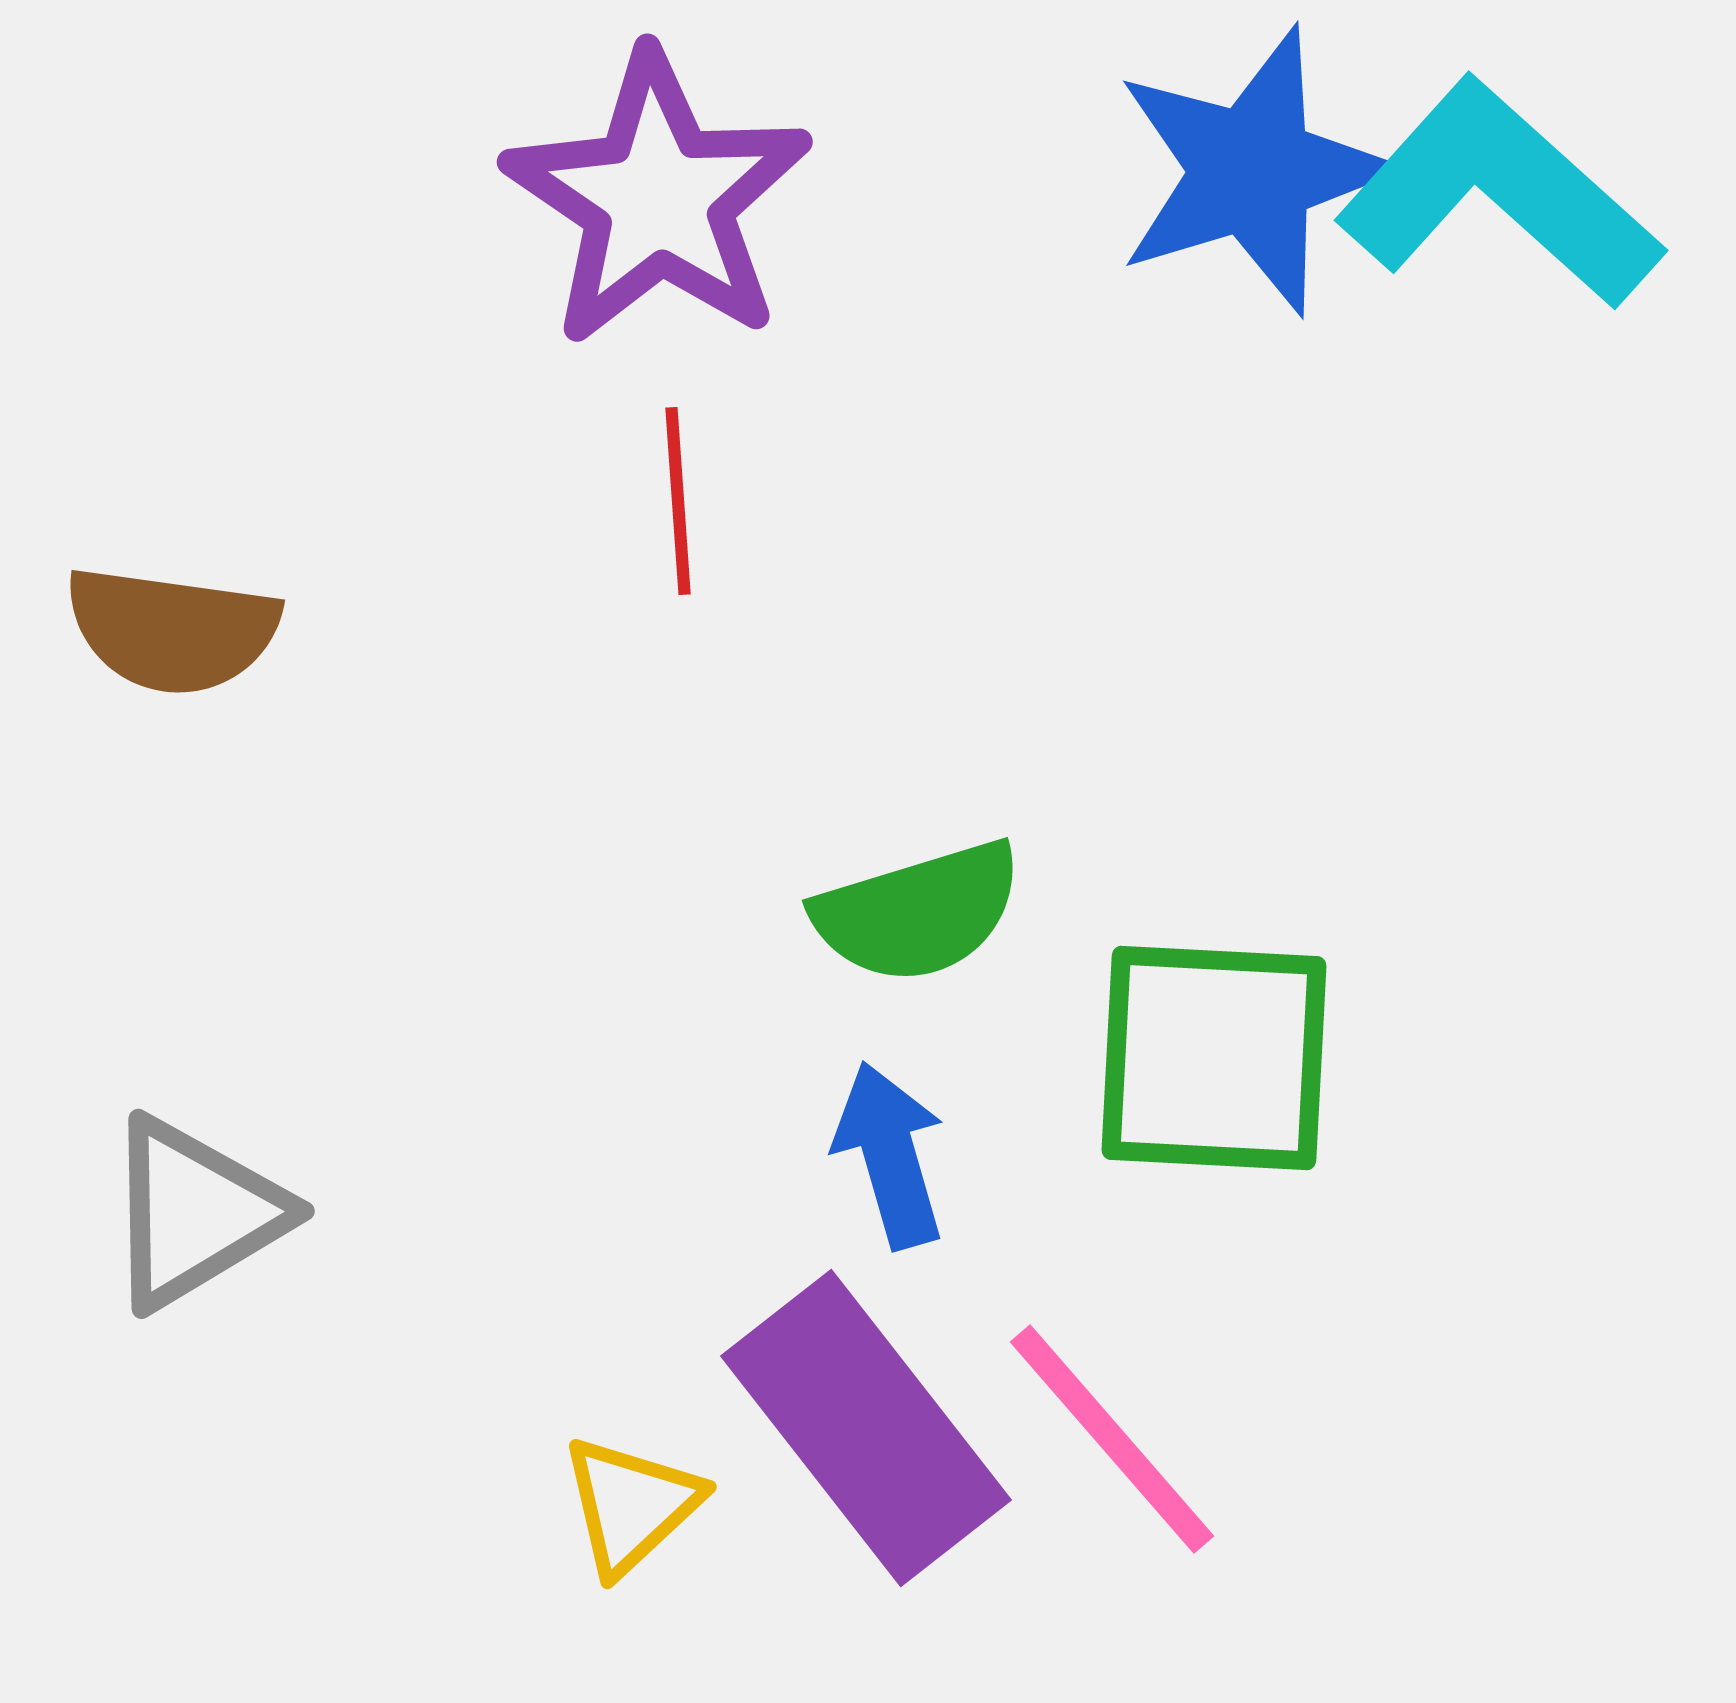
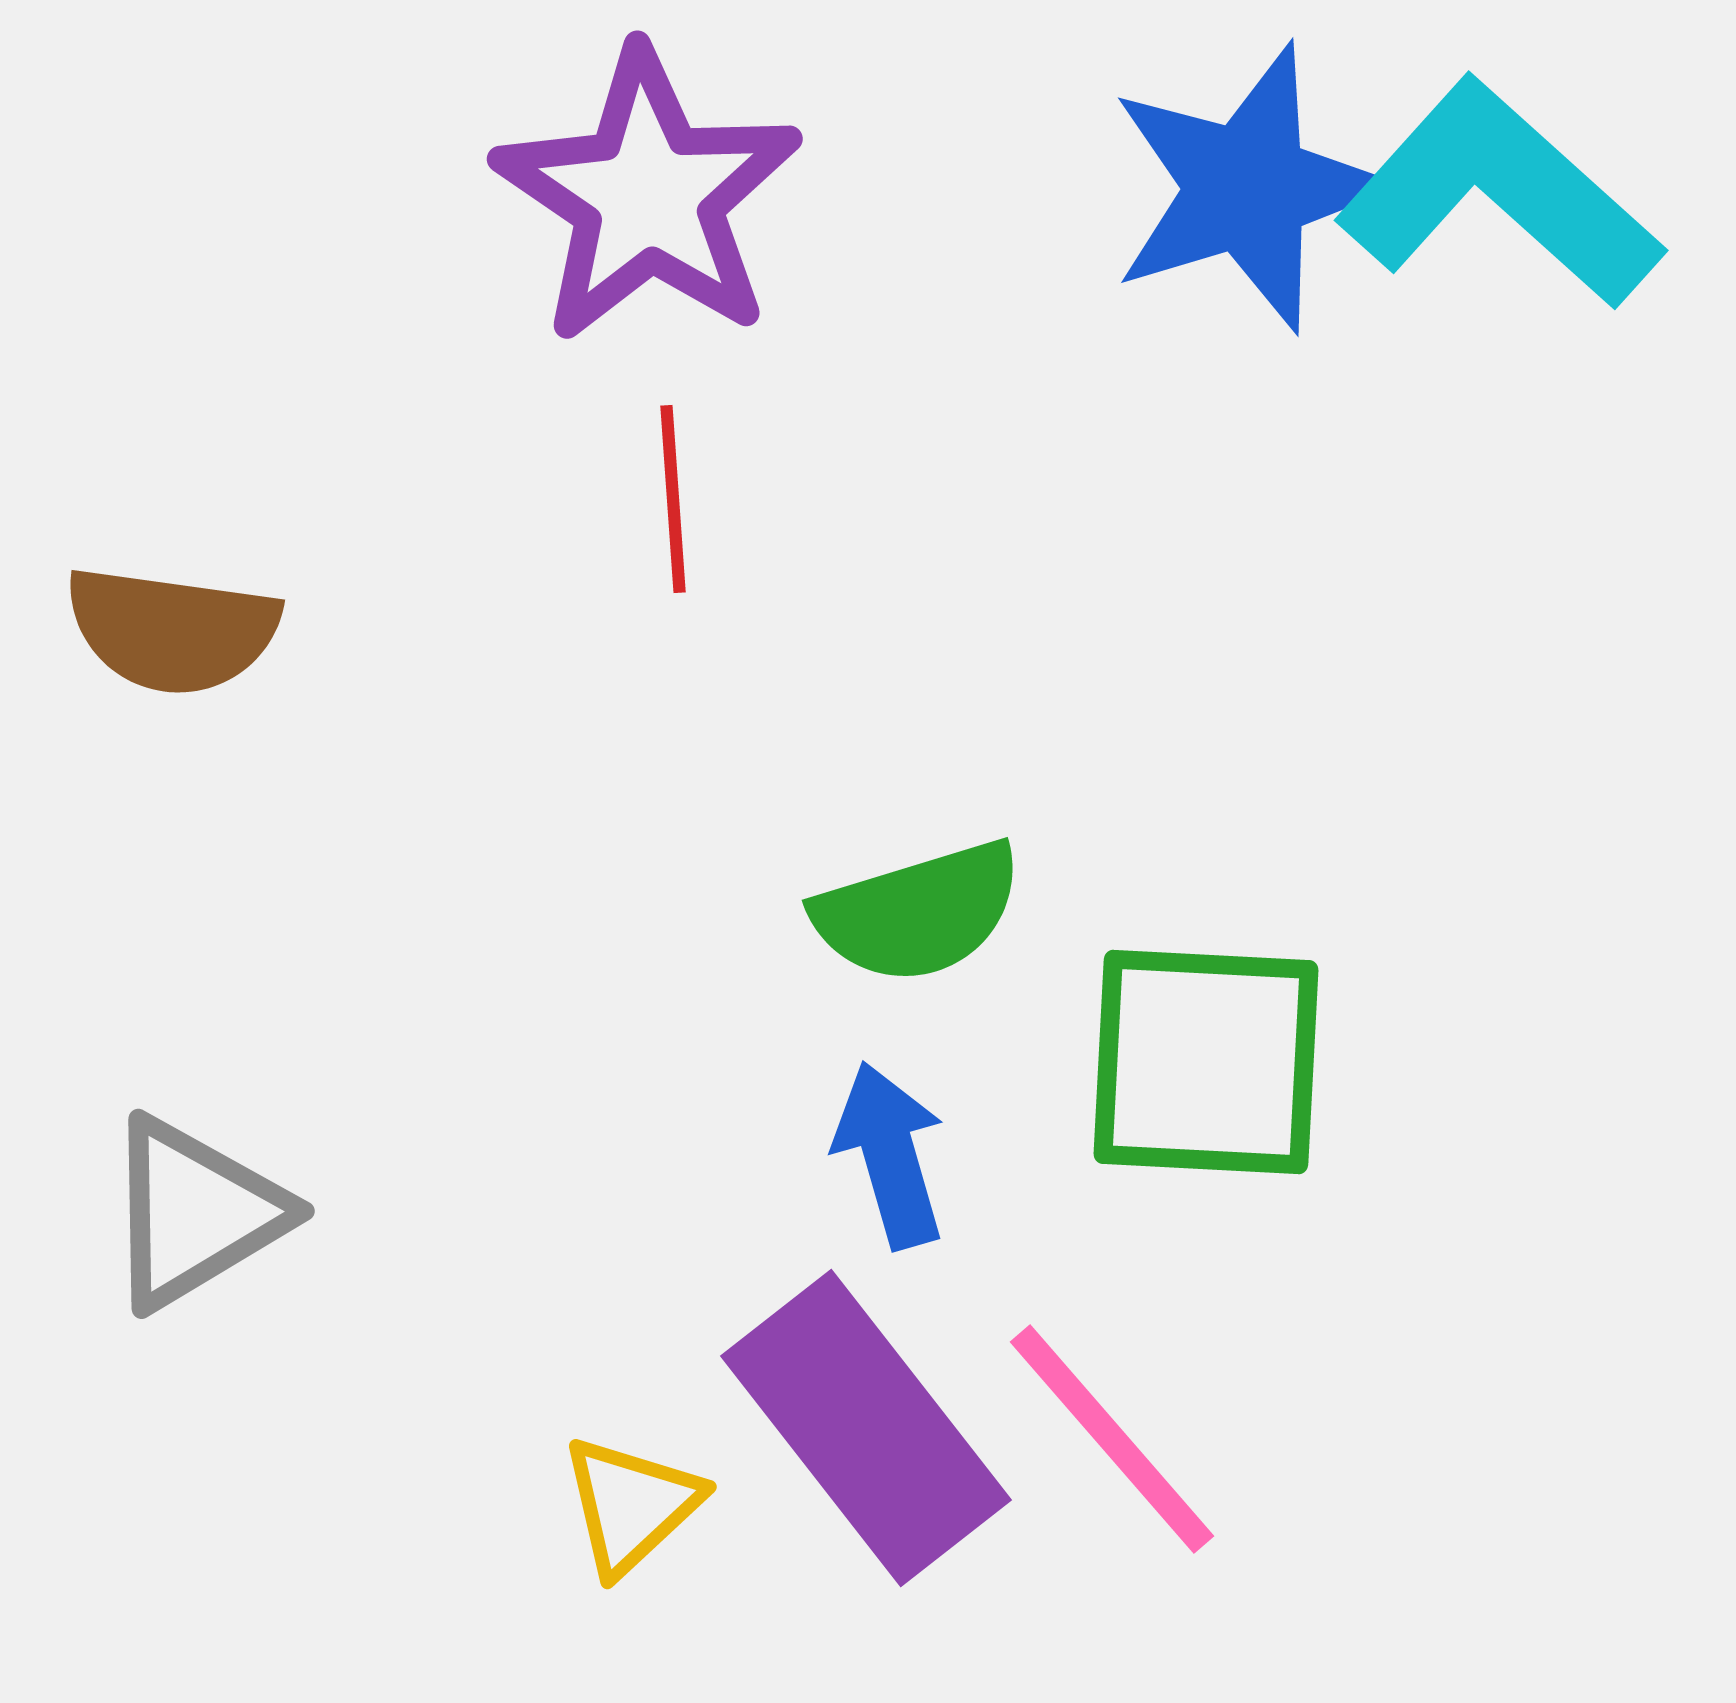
blue star: moved 5 px left, 17 px down
purple star: moved 10 px left, 3 px up
red line: moved 5 px left, 2 px up
green square: moved 8 px left, 4 px down
